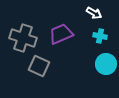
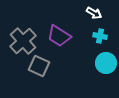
purple trapezoid: moved 2 px left, 2 px down; rotated 125 degrees counterclockwise
gray cross: moved 3 px down; rotated 28 degrees clockwise
cyan circle: moved 1 px up
